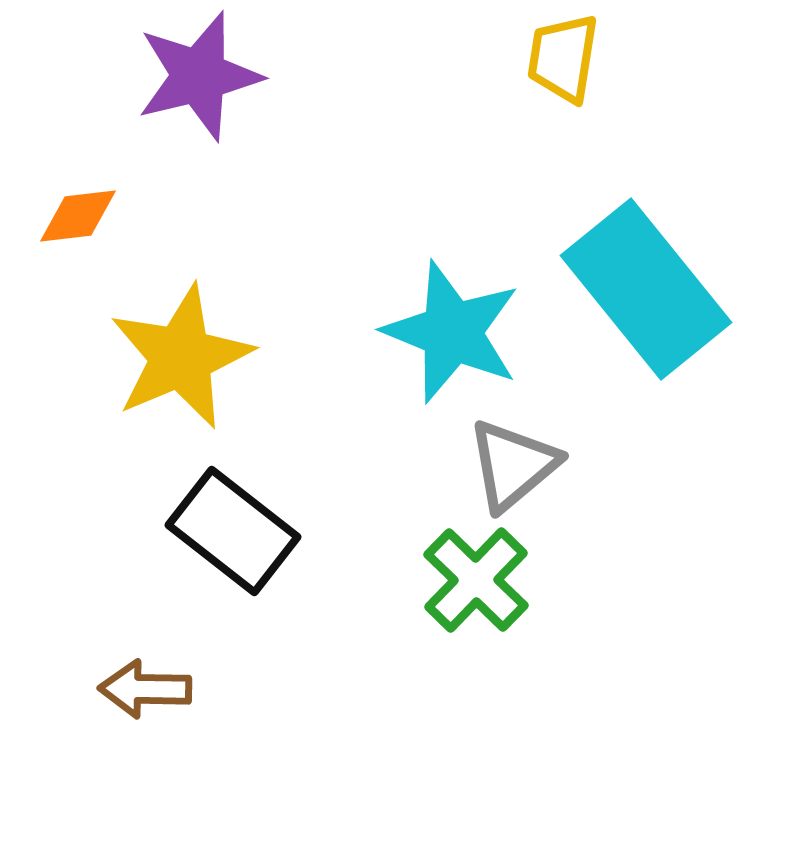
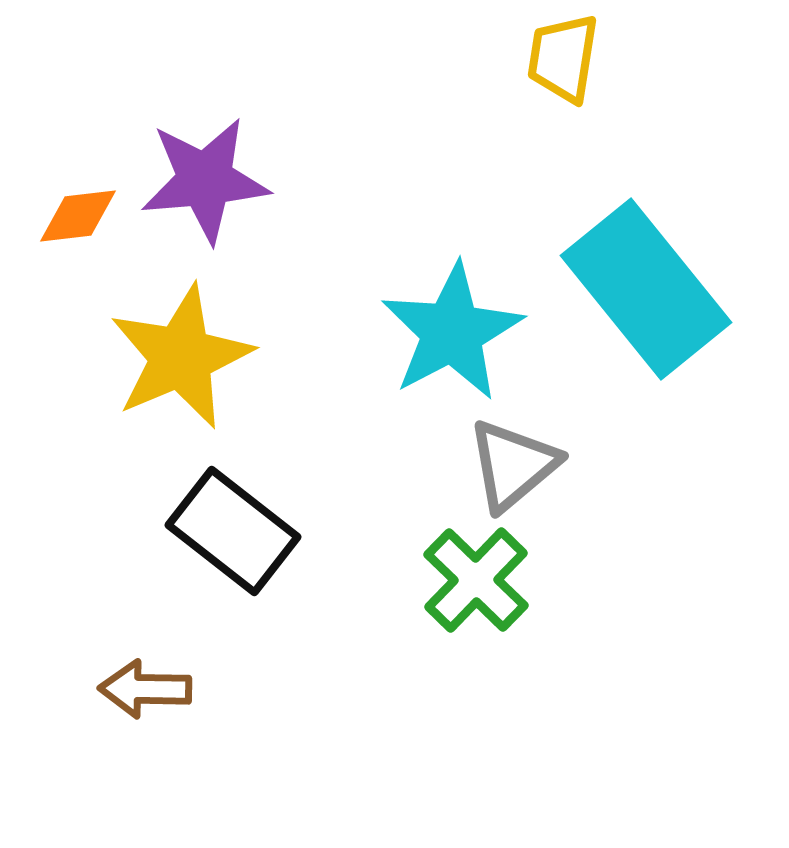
purple star: moved 6 px right, 104 px down; rotated 9 degrees clockwise
cyan star: rotated 22 degrees clockwise
